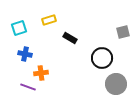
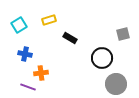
cyan square: moved 3 px up; rotated 14 degrees counterclockwise
gray square: moved 2 px down
